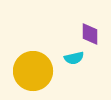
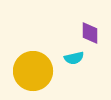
purple diamond: moved 1 px up
